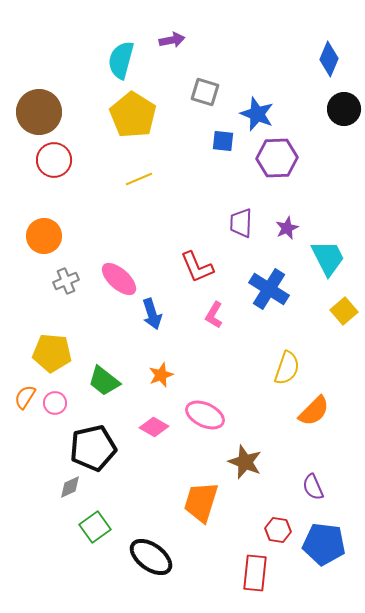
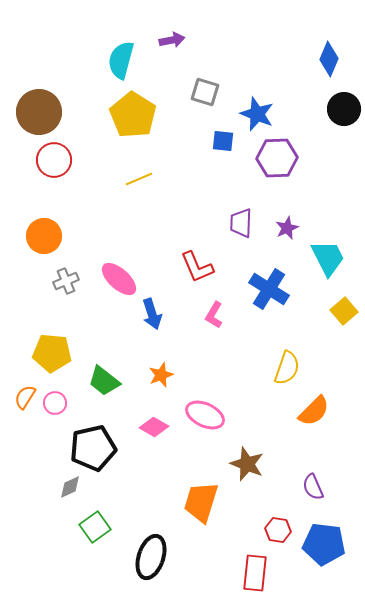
brown star at (245, 462): moved 2 px right, 2 px down
black ellipse at (151, 557): rotated 72 degrees clockwise
